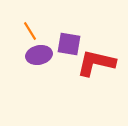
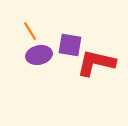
purple square: moved 1 px right, 1 px down
